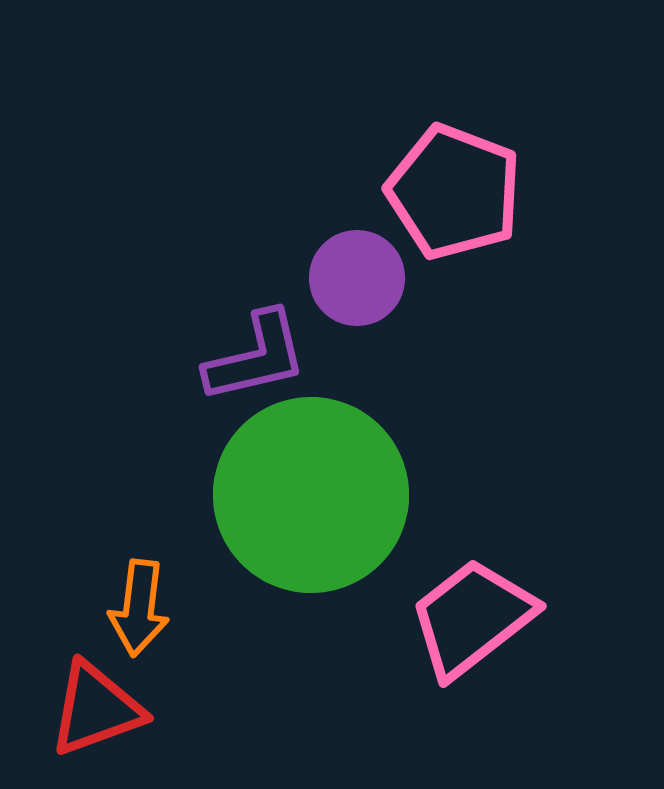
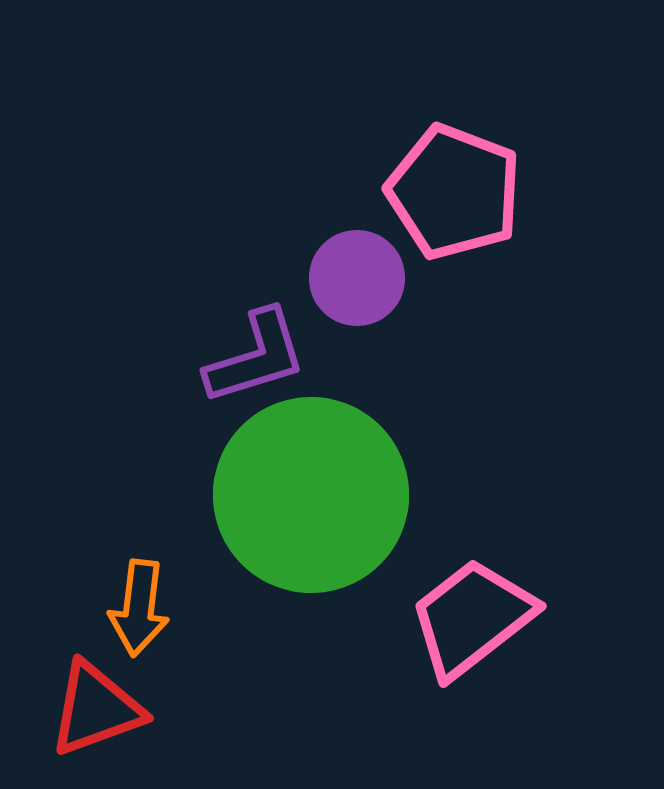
purple L-shape: rotated 4 degrees counterclockwise
